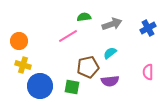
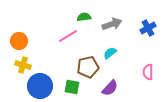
purple semicircle: moved 7 px down; rotated 42 degrees counterclockwise
